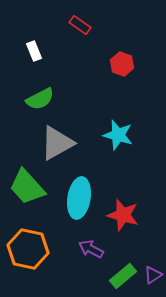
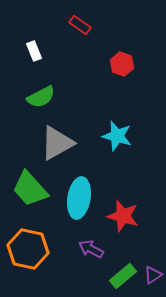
green semicircle: moved 1 px right, 2 px up
cyan star: moved 1 px left, 1 px down
green trapezoid: moved 3 px right, 2 px down
red star: moved 1 px down
